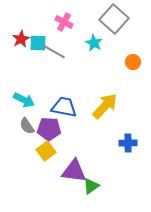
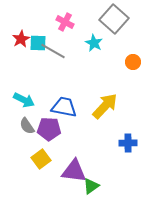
pink cross: moved 1 px right
yellow square: moved 5 px left, 8 px down
